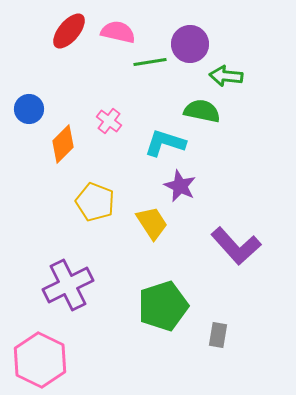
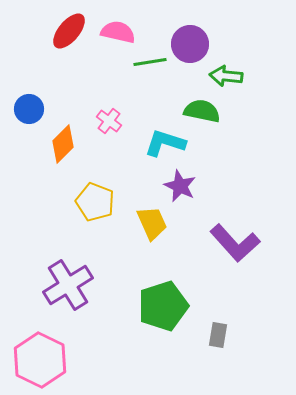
yellow trapezoid: rotated 9 degrees clockwise
purple L-shape: moved 1 px left, 3 px up
purple cross: rotated 6 degrees counterclockwise
